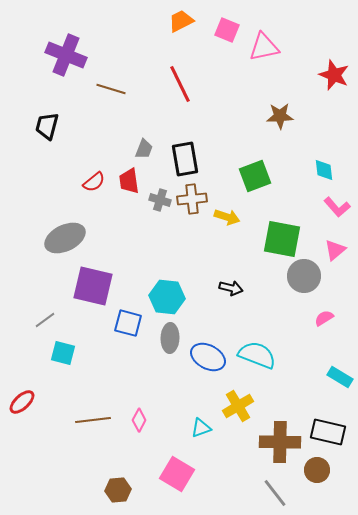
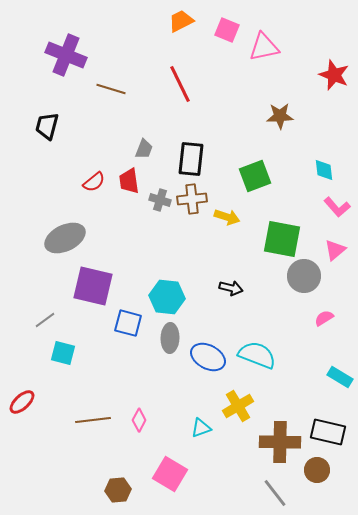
black rectangle at (185, 159): moved 6 px right; rotated 16 degrees clockwise
pink square at (177, 474): moved 7 px left
